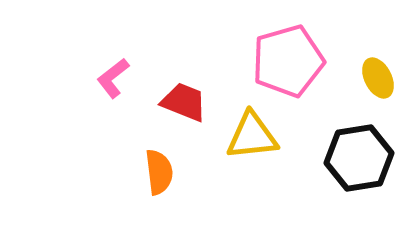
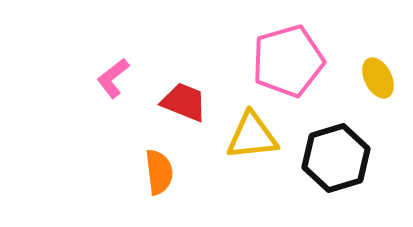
black hexagon: moved 23 px left; rotated 8 degrees counterclockwise
